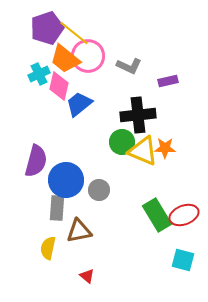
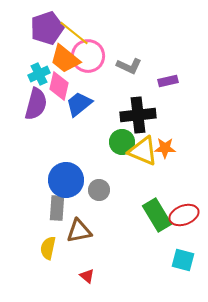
purple semicircle: moved 57 px up
